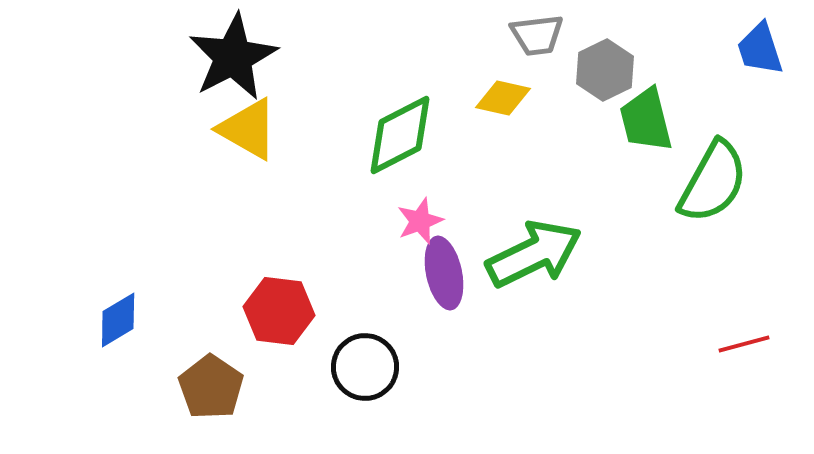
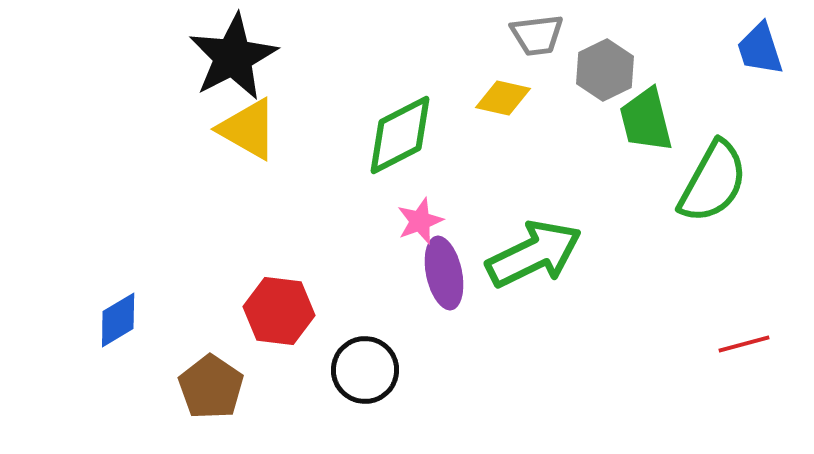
black circle: moved 3 px down
